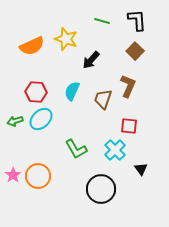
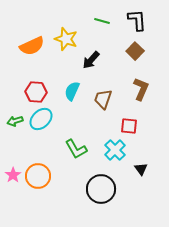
brown L-shape: moved 13 px right, 3 px down
